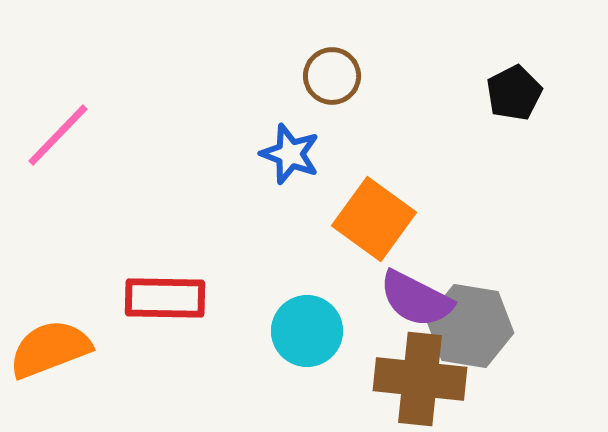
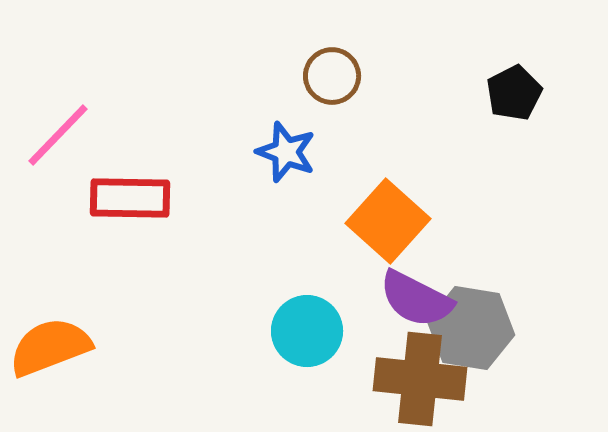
blue star: moved 4 px left, 2 px up
orange square: moved 14 px right, 2 px down; rotated 6 degrees clockwise
red rectangle: moved 35 px left, 100 px up
gray hexagon: moved 1 px right, 2 px down
orange semicircle: moved 2 px up
